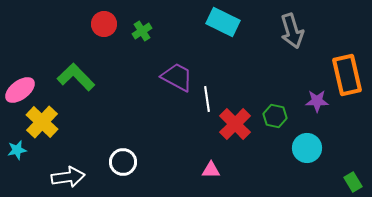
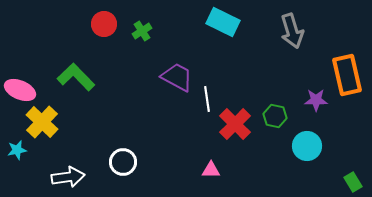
pink ellipse: rotated 60 degrees clockwise
purple star: moved 1 px left, 1 px up
cyan circle: moved 2 px up
